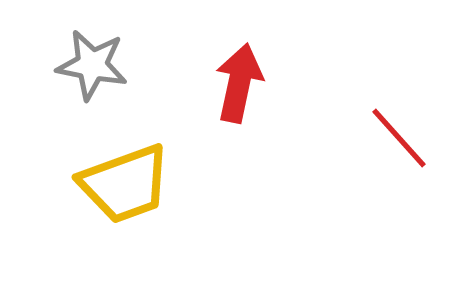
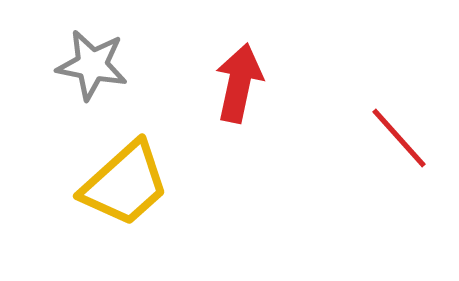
yellow trapezoid: rotated 22 degrees counterclockwise
